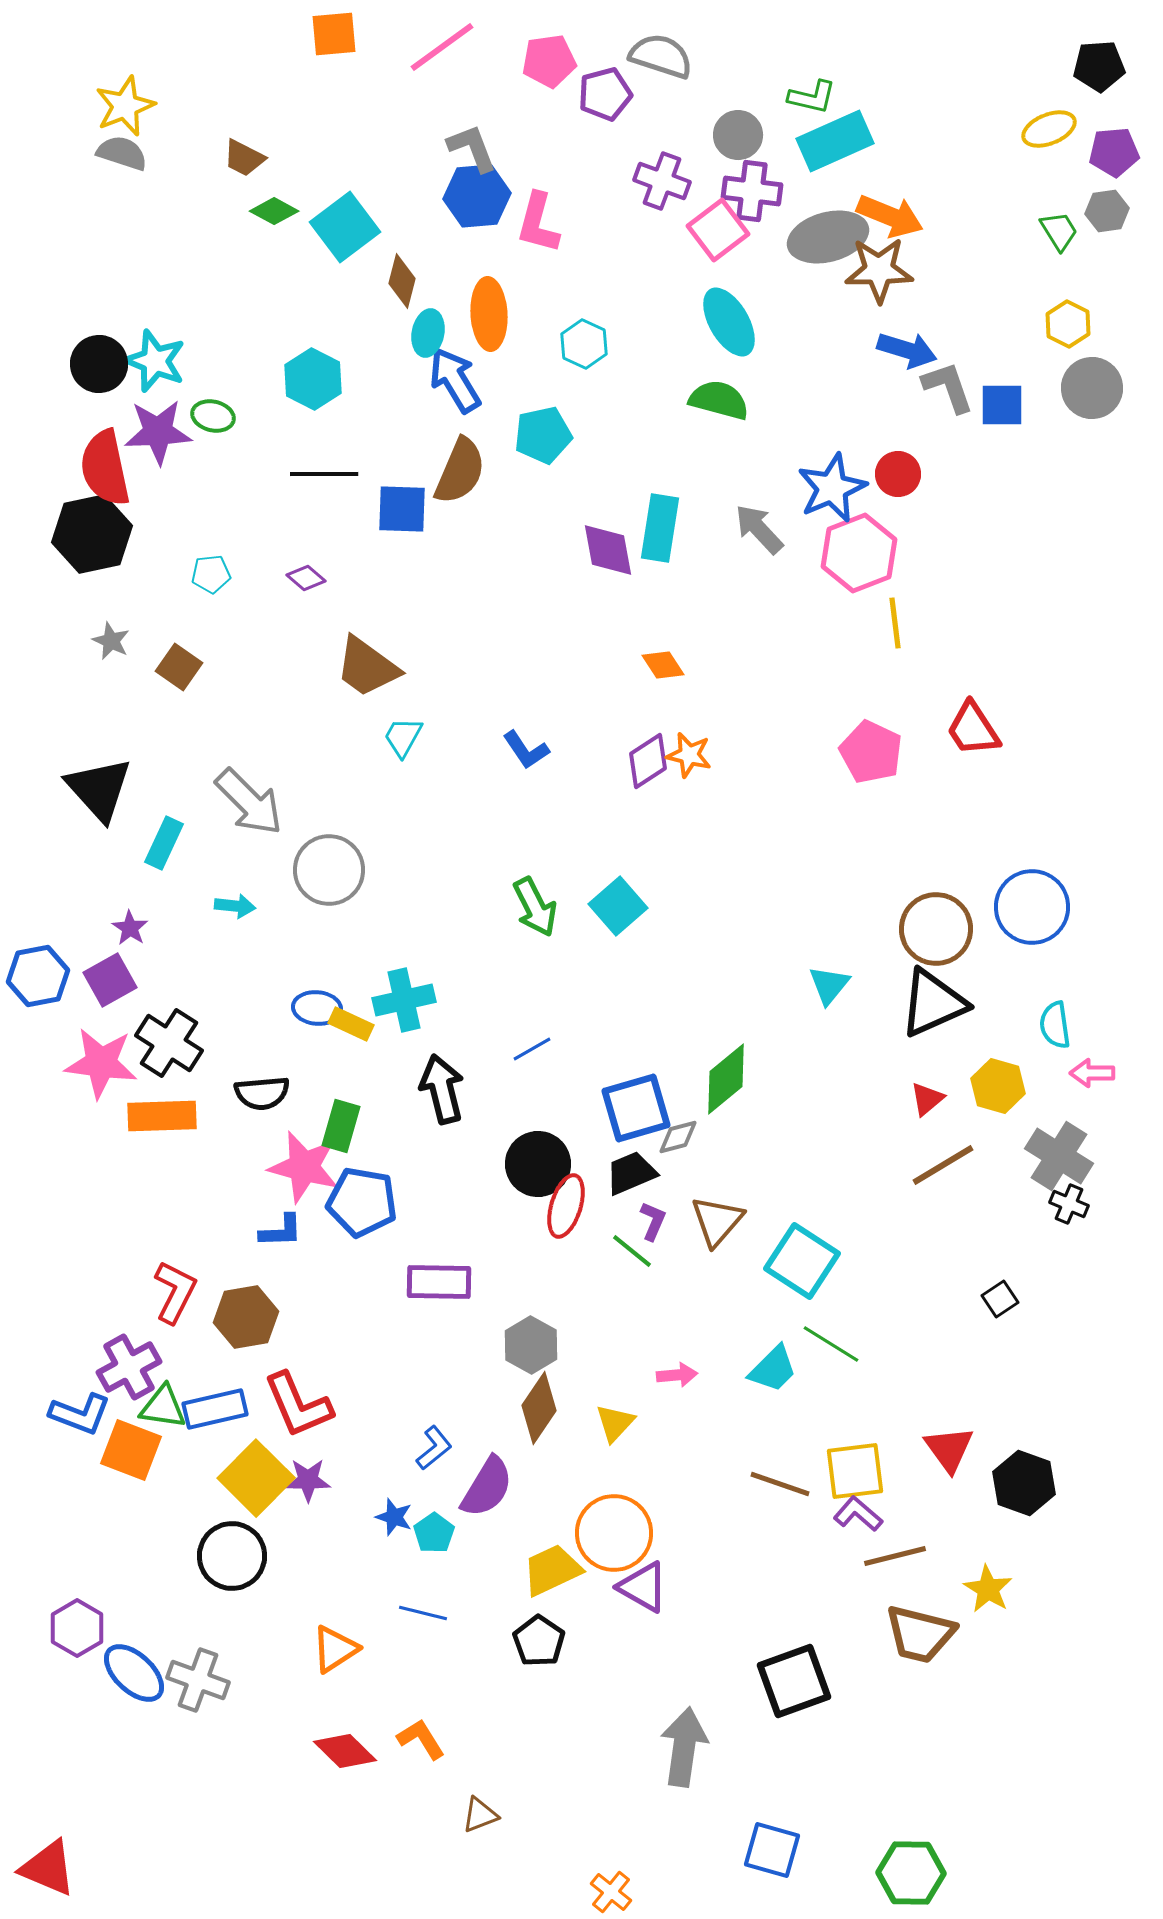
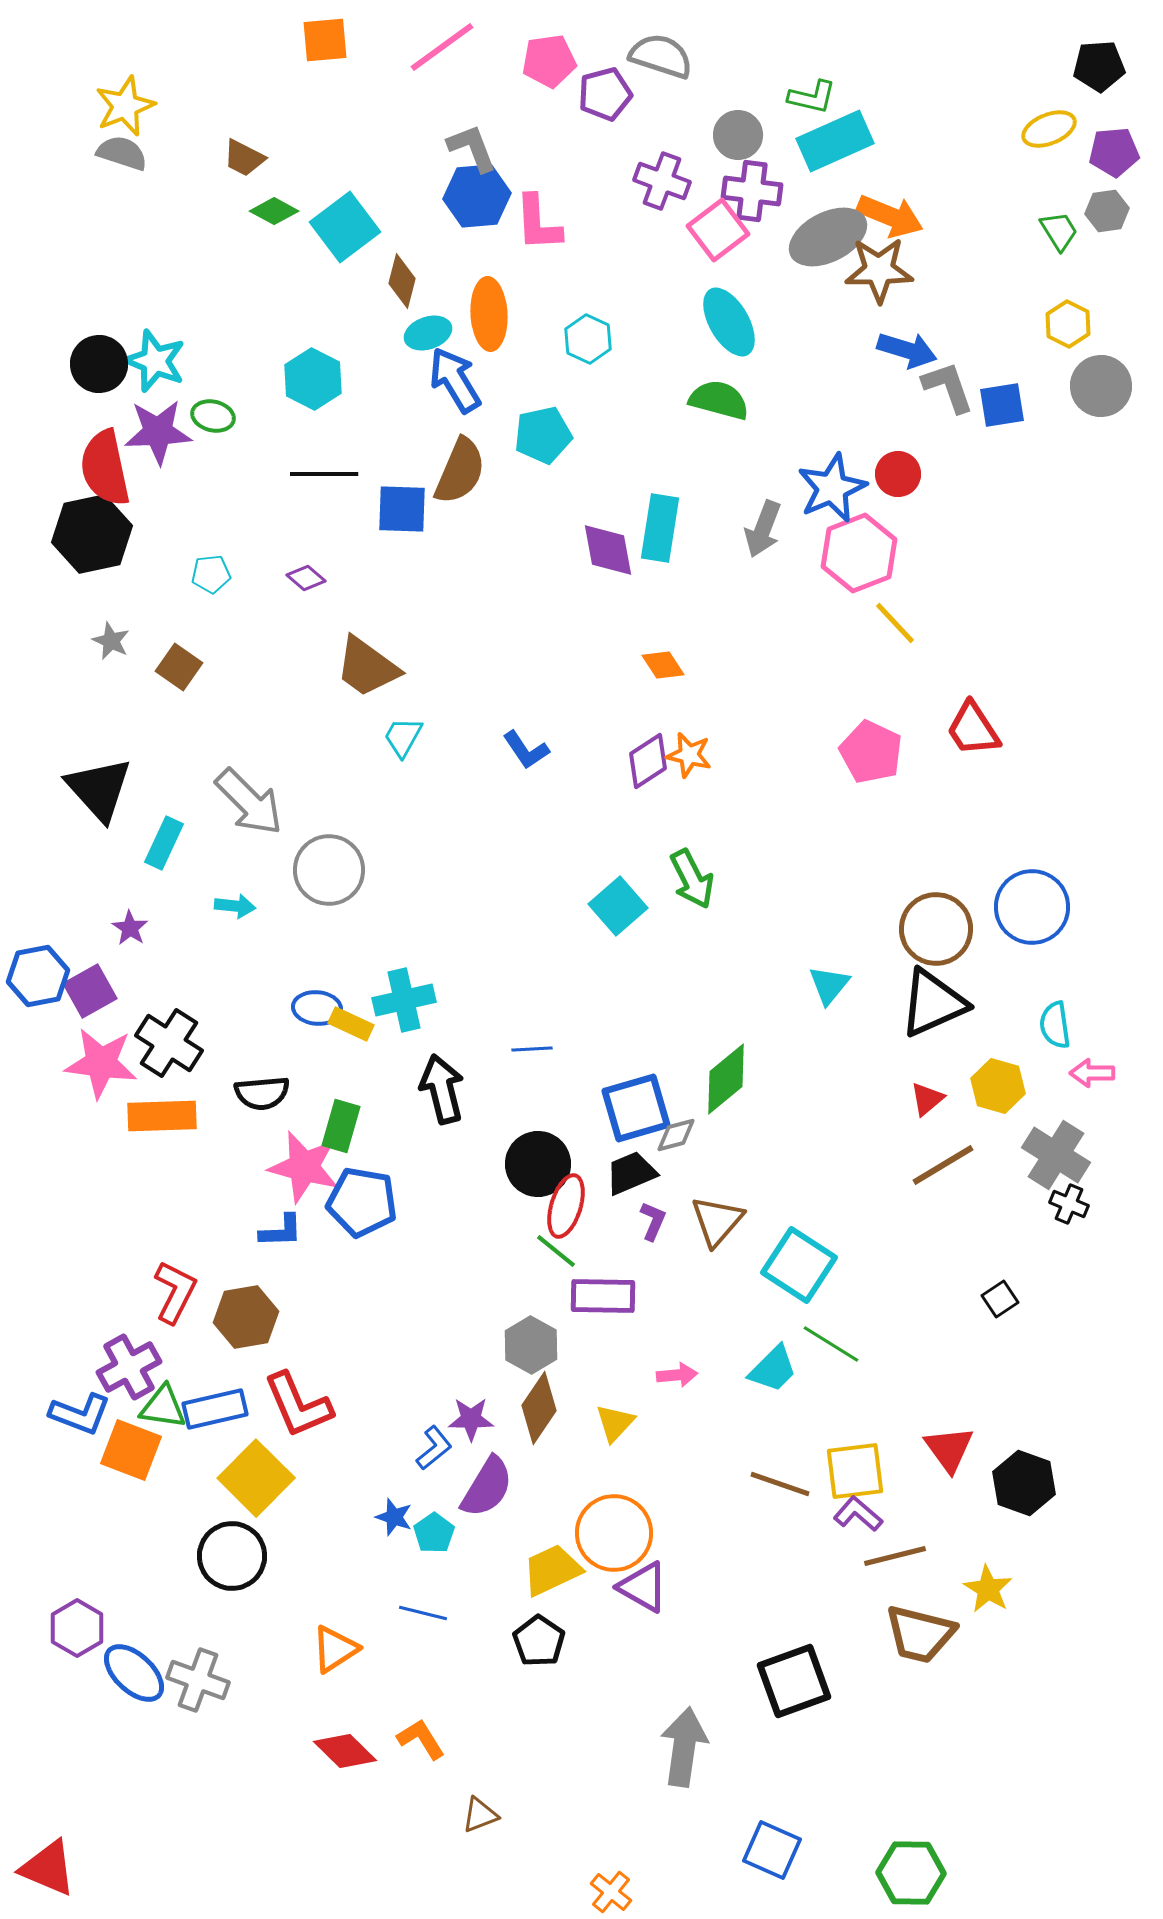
orange square at (334, 34): moved 9 px left, 6 px down
pink L-shape at (538, 223): rotated 18 degrees counterclockwise
gray ellipse at (828, 237): rotated 12 degrees counterclockwise
cyan ellipse at (428, 333): rotated 60 degrees clockwise
cyan hexagon at (584, 344): moved 4 px right, 5 px up
gray circle at (1092, 388): moved 9 px right, 2 px up
blue square at (1002, 405): rotated 9 degrees counterclockwise
gray arrow at (759, 529): moved 4 px right; rotated 116 degrees counterclockwise
yellow line at (895, 623): rotated 36 degrees counterclockwise
green arrow at (535, 907): moved 157 px right, 28 px up
purple square at (110, 980): moved 20 px left, 11 px down
blue line at (532, 1049): rotated 27 degrees clockwise
gray diamond at (678, 1137): moved 2 px left, 2 px up
gray cross at (1059, 1156): moved 3 px left, 1 px up
green line at (632, 1251): moved 76 px left
cyan square at (802, 1261): moved 3 px left, 4 px down
purple rectangle at (439, 1282): moved 164 px right, 14 px down
purple star at (308, 1480): moved 163 px right, 61 px up
blue square at (772, 1850): rotated 8 degrees clockwise
